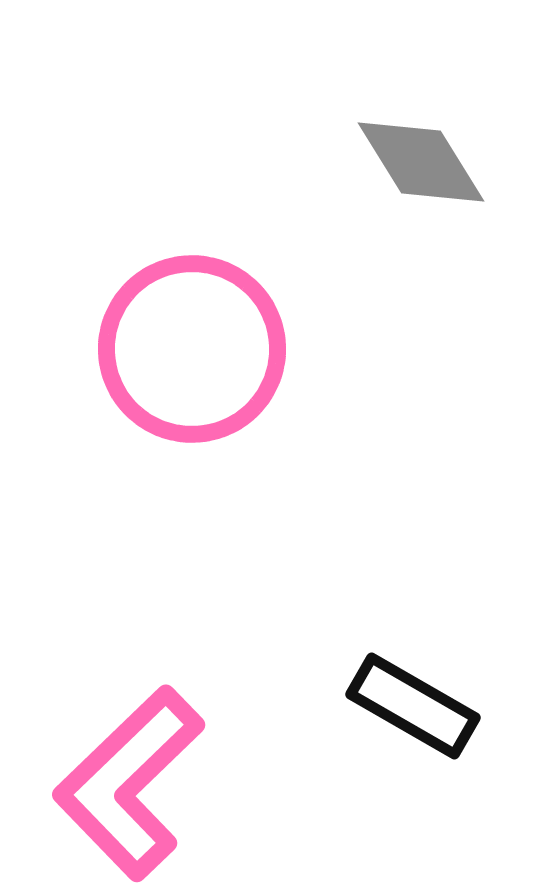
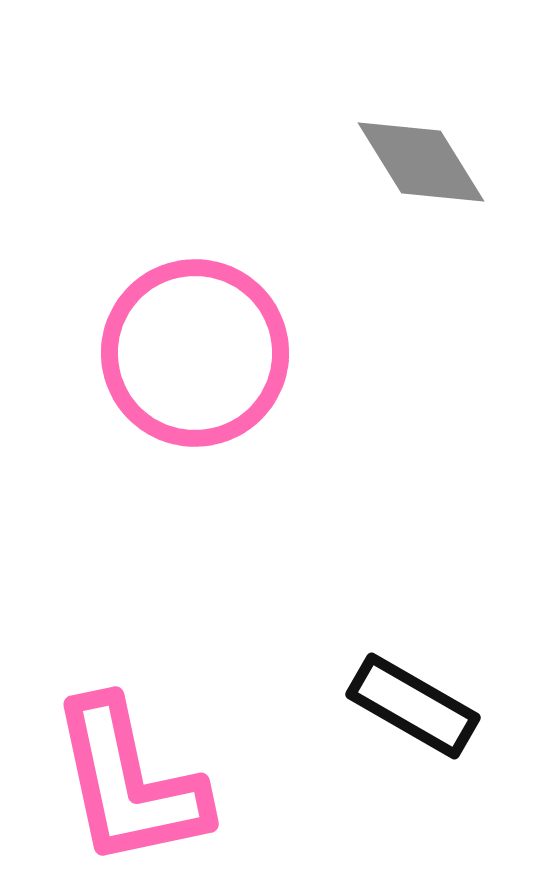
pink circle: moved 3 px right, 4 px down
pink L-shape: rotated 58 degrees counterclockwise
